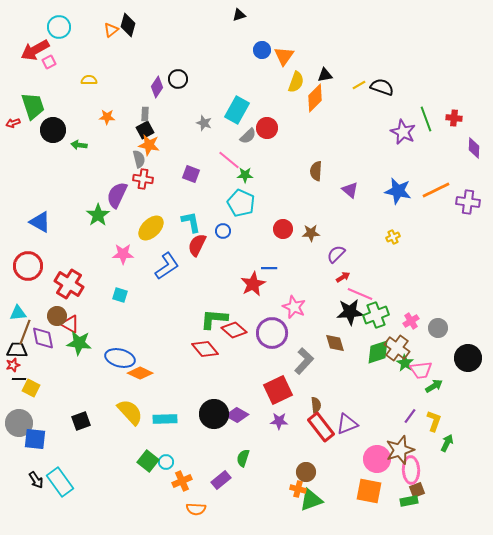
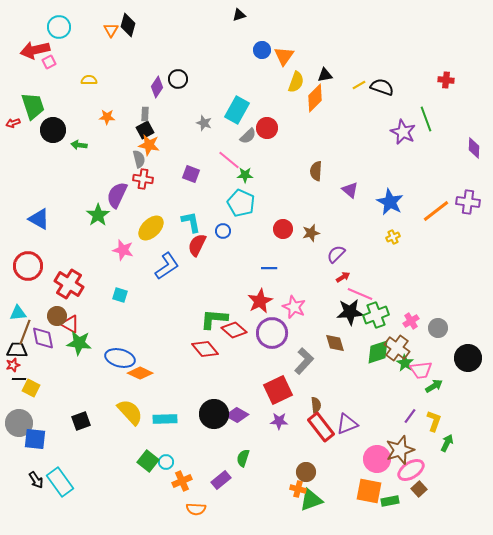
orange triangle at (111, 30): rotated 21 degrees counterclockwise
red arrow at (35, 50): rotated 16 degrees clockwise
red cross at (454, 118): moved 8 px left, 38 px up
orange line at (436, 190): moved 21 px down; rotated 12 degrees counterclockwise
blue star at (398, 191): moved 8 px left, 11 px down; rotated 16 degrees clockwise
blue triangle at (40, 222): moved 1 px left, 3 px up
brown star at (311, 233): rotated 12 degrees counterclockwise
pink star at (123, 254): moved 4 px up; rotated 15 degrees clockwise
red star at (253, 284): moved 7 px right, 17 px down
pink ellipse at (411, 470): rotated 60 degrees clockwise
brown square at (417, 490): moved 2 px right, 1 px up; rotated 21 degrees counterclockwise
green rectangle at (409, 501): moved 19 px left
